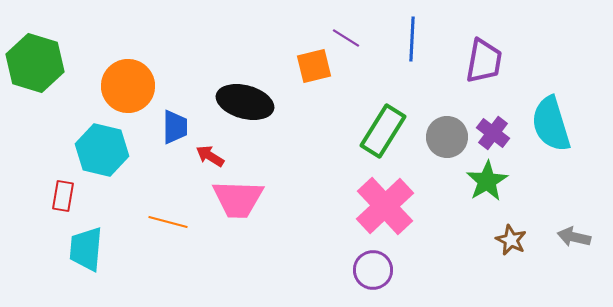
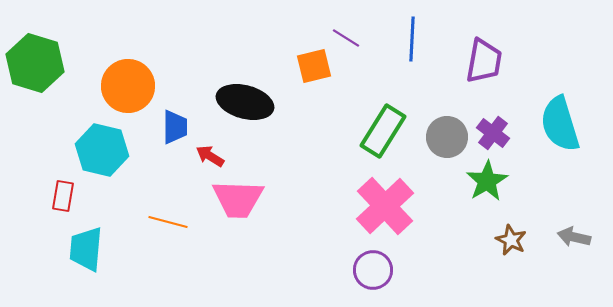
cyan semicircle: moved 9 px right
